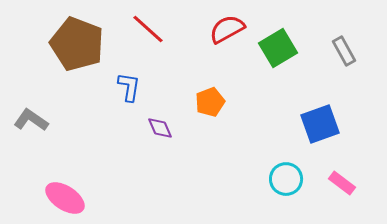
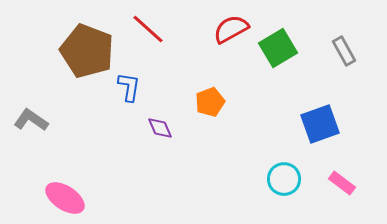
red semicircle: moved 4 px right
brown pentagon: moved 10 px right, 7 px down
cyan circle: moved 2 px left
